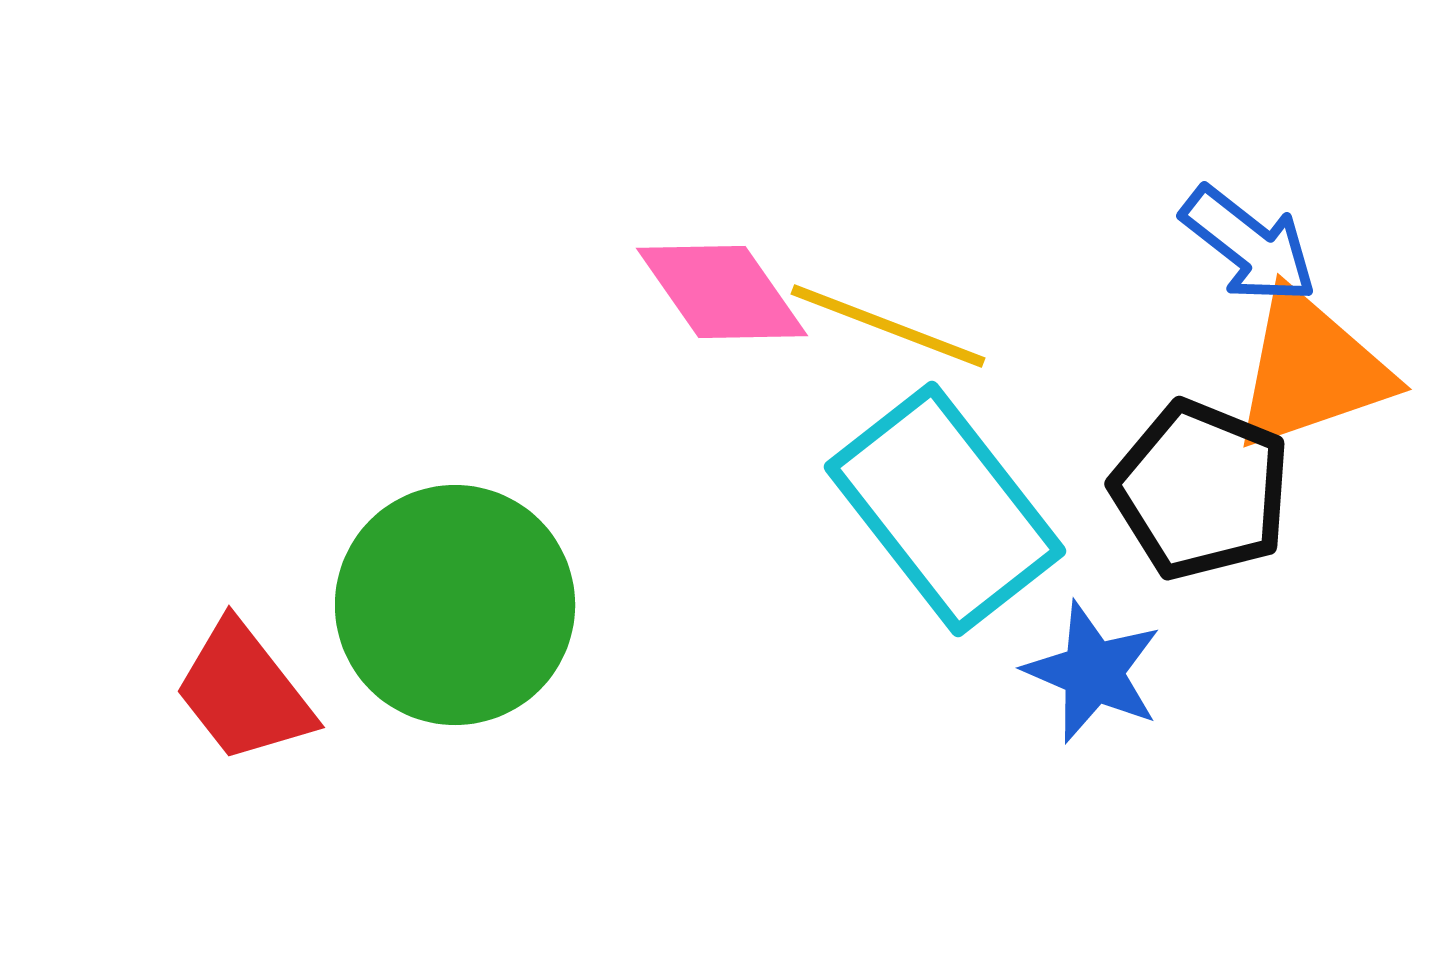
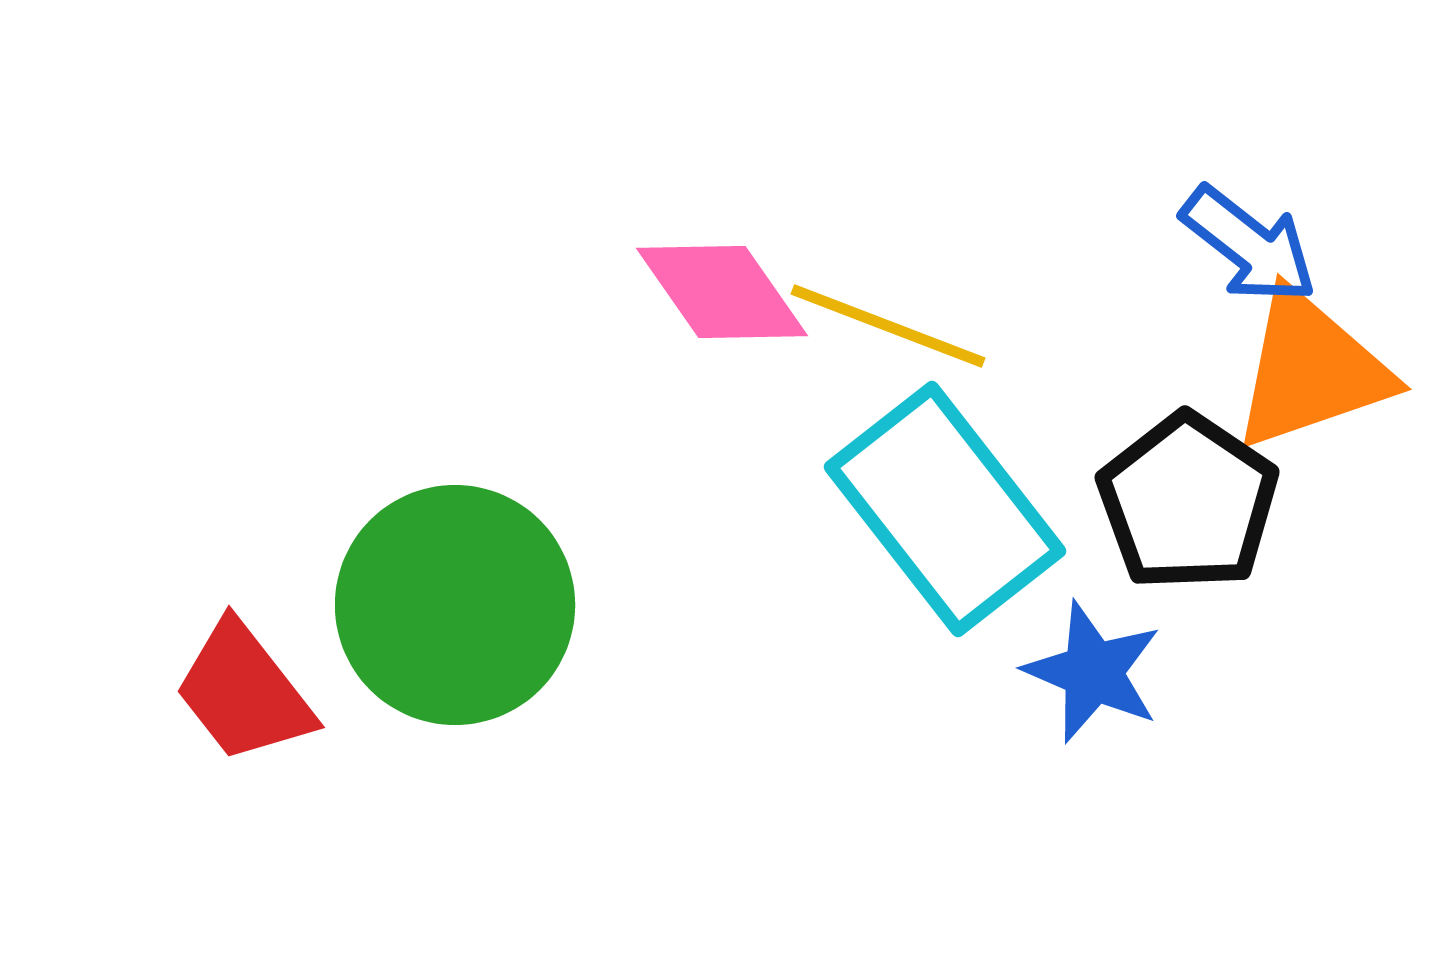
black pentagon: moved 13 px left, 12 px down; rotated 12 degrees clockwise
